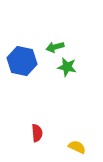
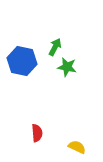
green arrow: rotated 132 degrees clockwise
